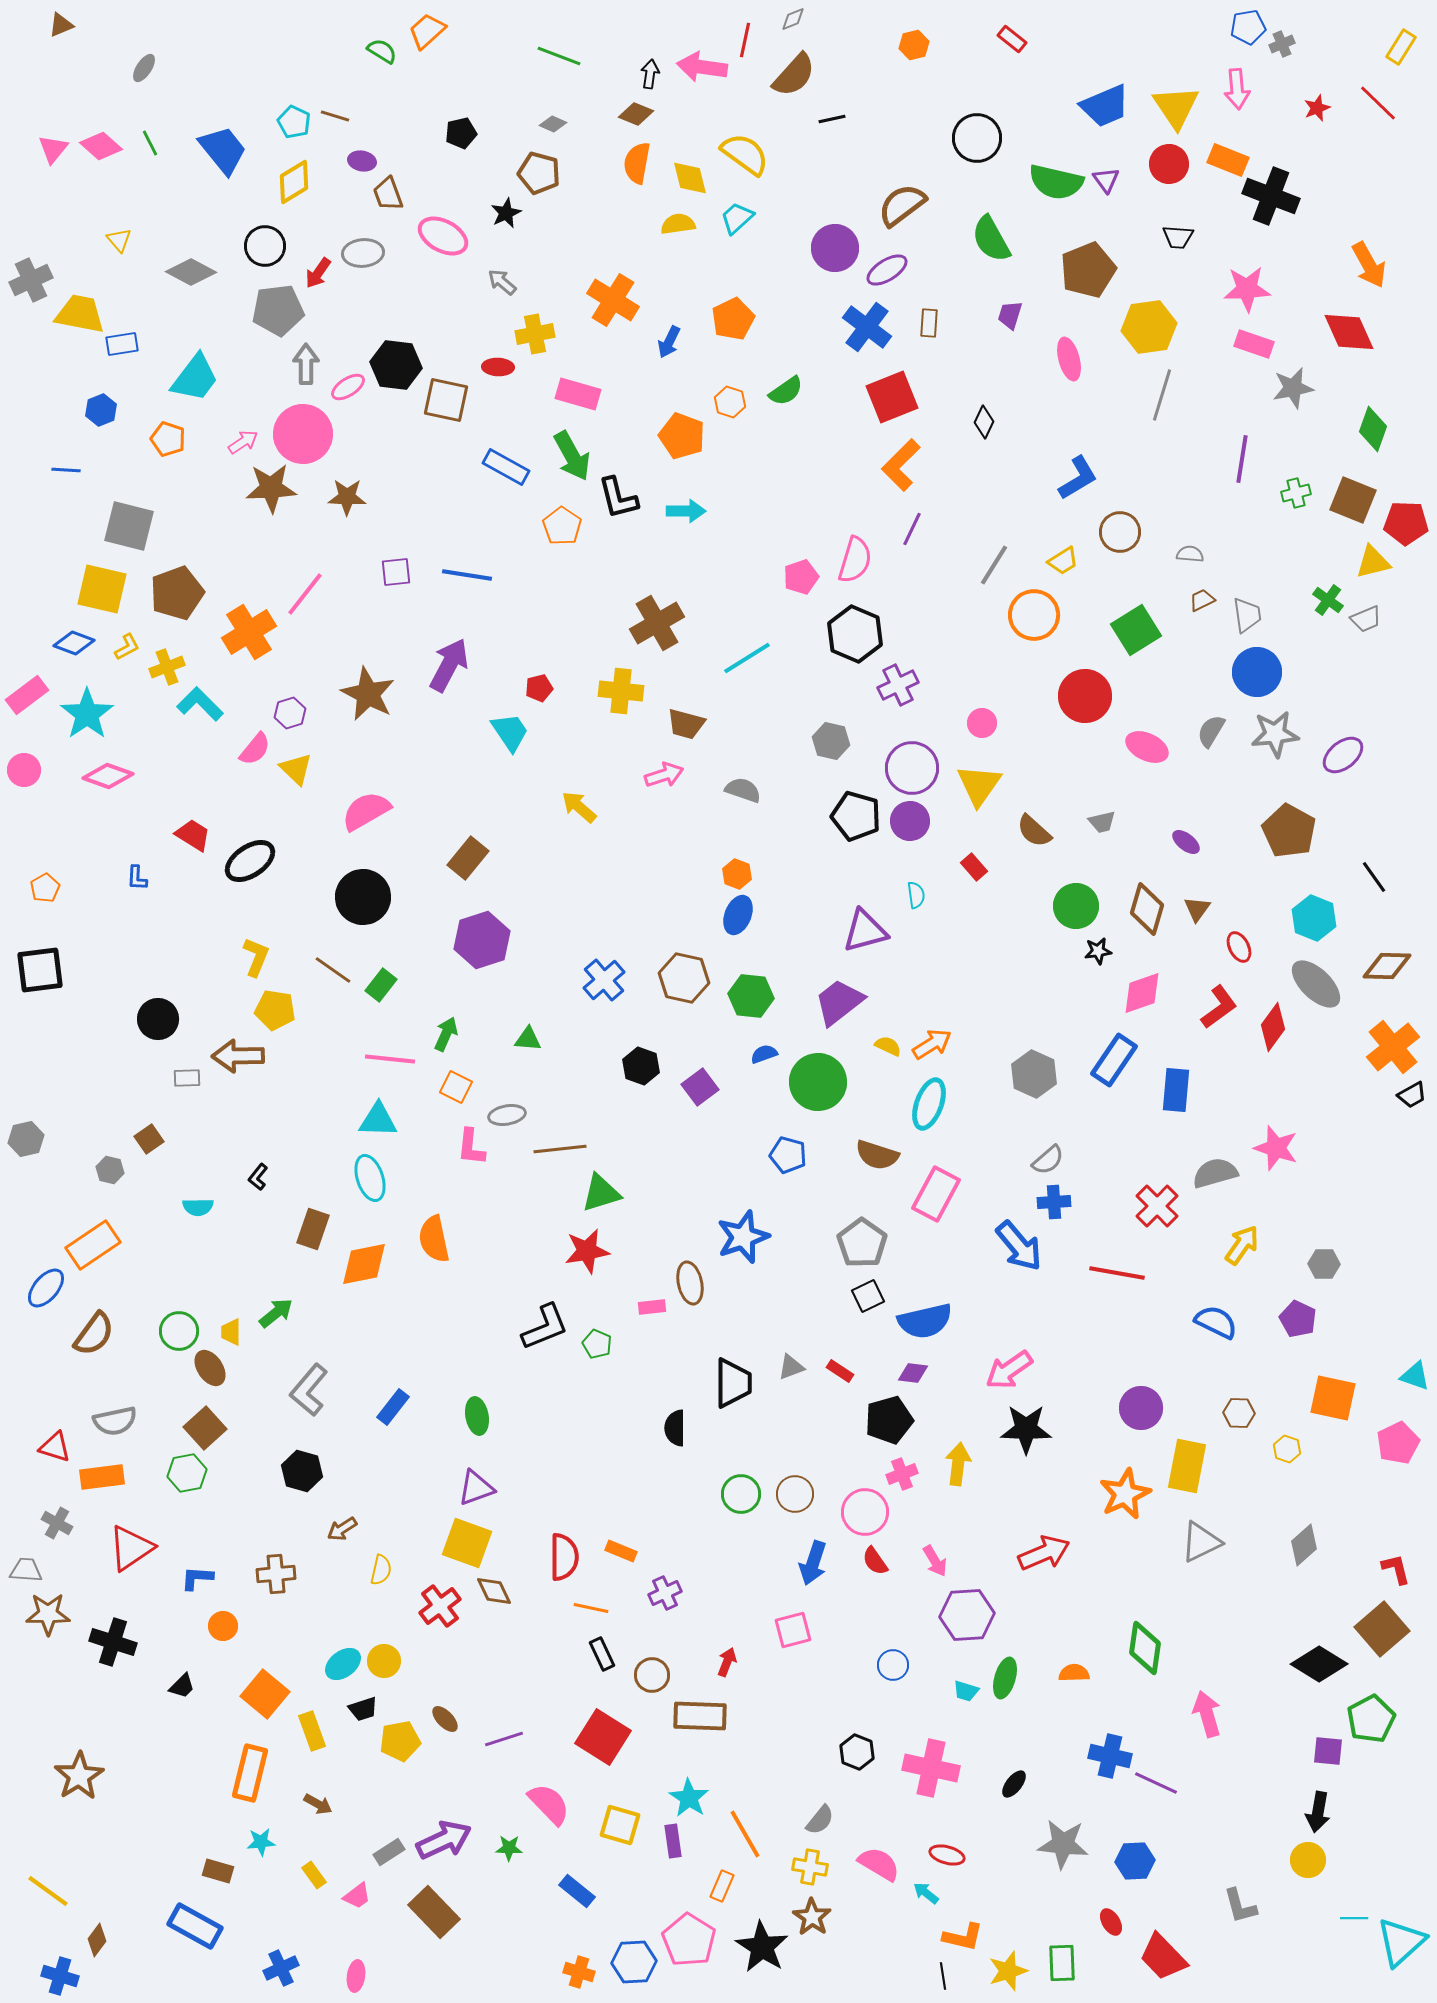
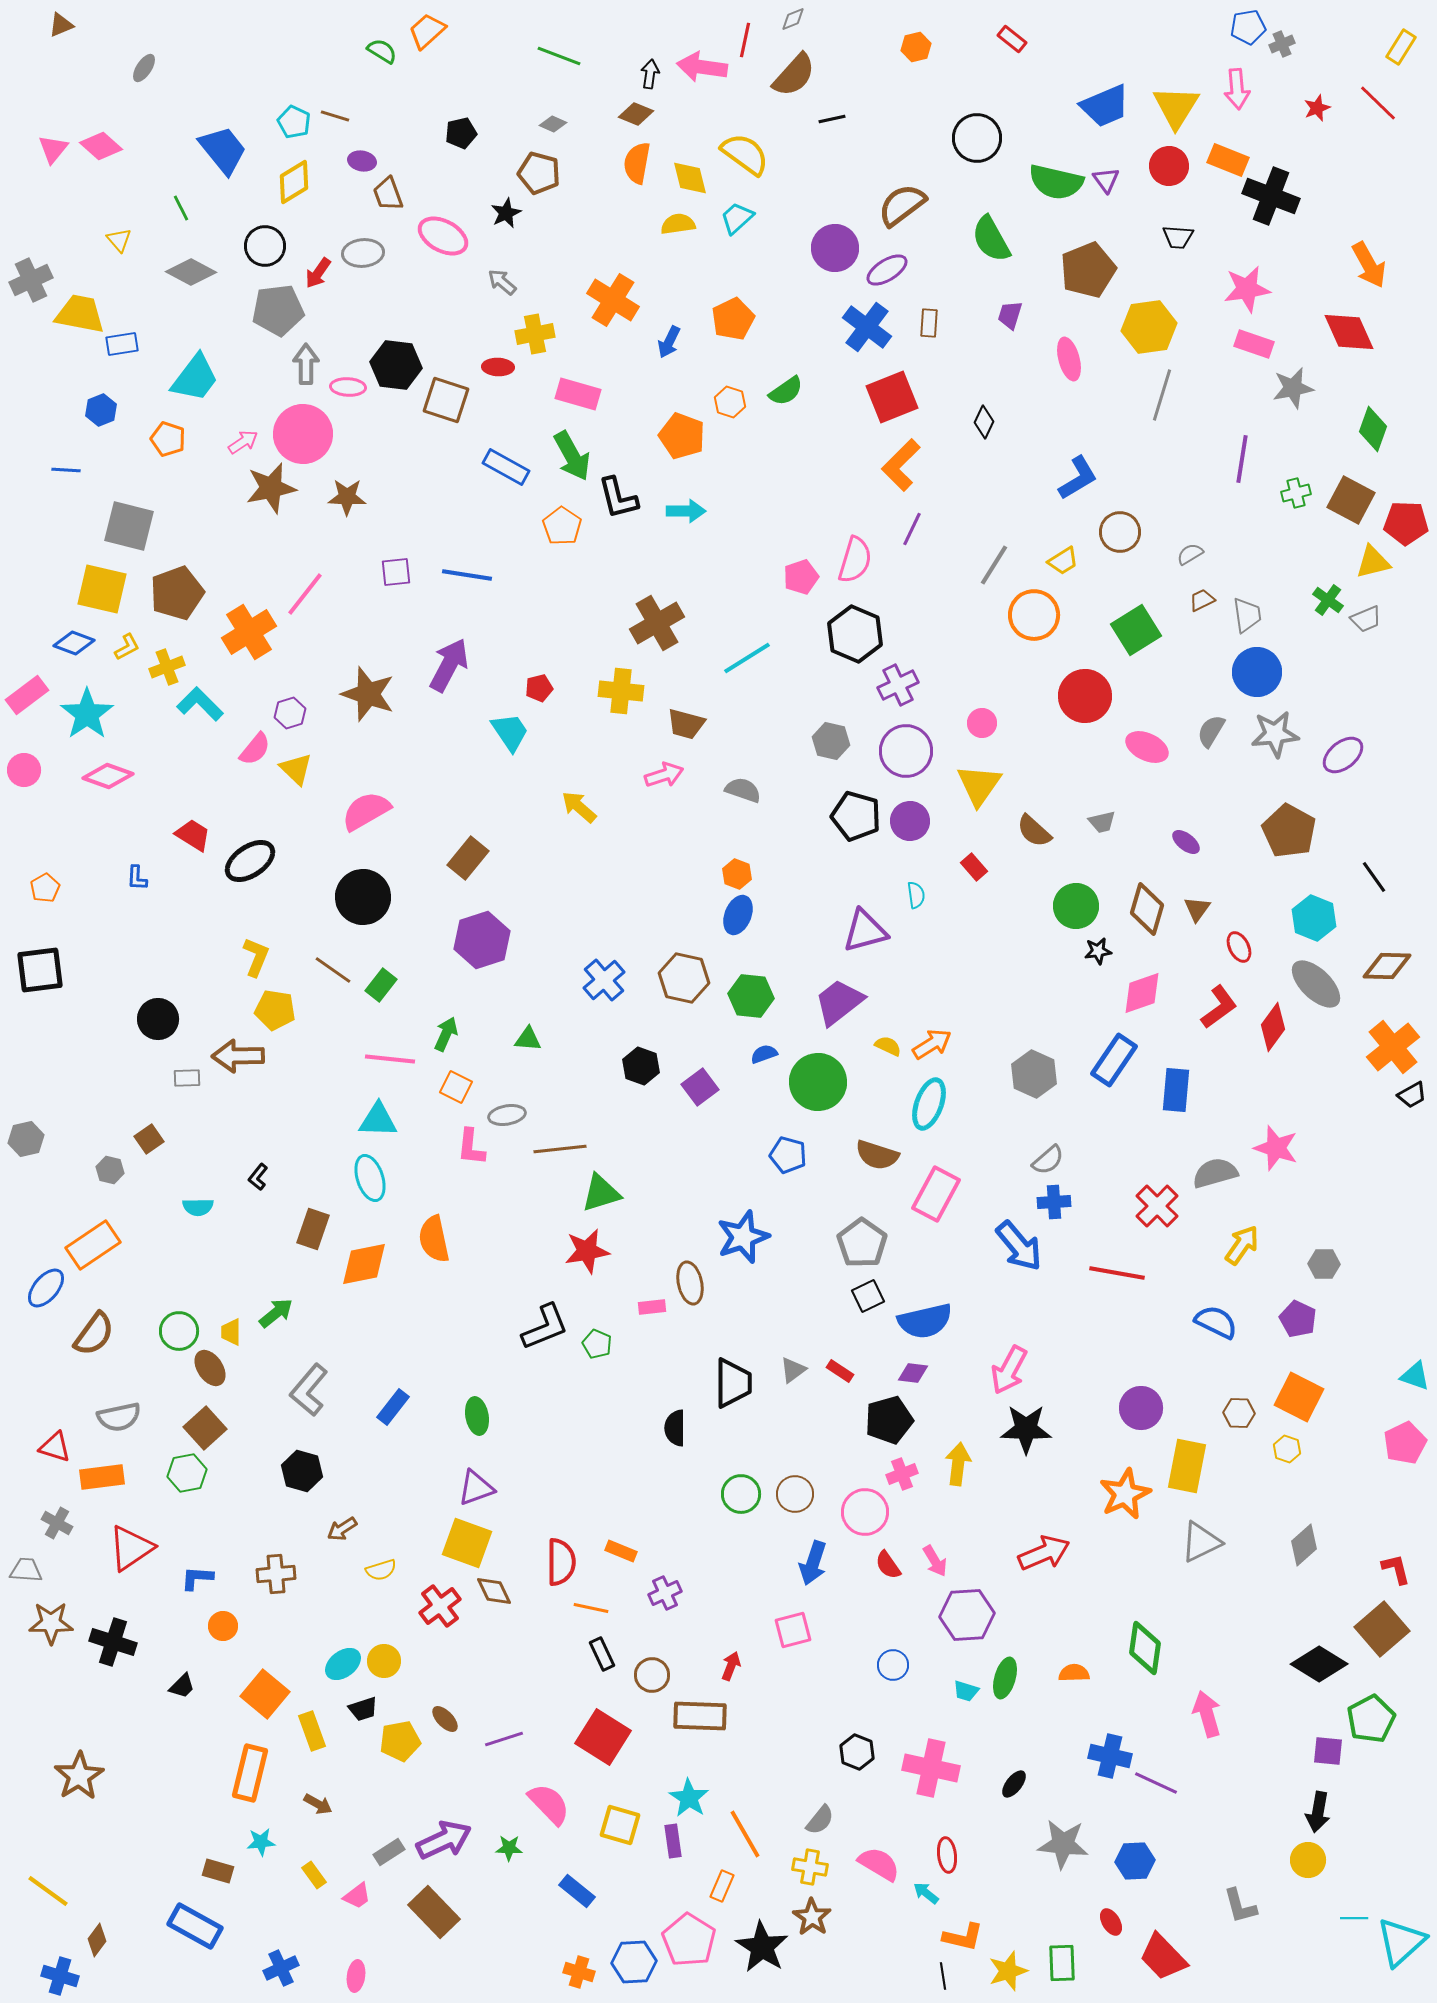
orange hexagon at (914, 45): moved 2 px right, 2 px down
yellow triangle at (1176, 107): rotated 6 degrees clockwise
green line at (150, 143): moved 31 px right, 65 px down
red circle at (1169, 164): moved 2 px down
pink star at (1247, 289): rotated 6 degrees counterclockwise
pink ellipse at (348, 387): rotated 36 degrees clockwise
brown square at (446, 400): rotated 6 degrees clockwise
brown star at (271, 488): rotated 9 degrees counterclockwise
brown square at (1353, 500): moved 2 px left; rotated 6 degrees clockwise
gray semicircle at (1190, 554): rotated 36 degrees counterclockwise
brown star at (368, 694): rotated 8 degrees counterclockwise
purple circle at (912, 768): moved 6 px left, 17 px up
gray triangle at (791, 1367): moved 2 px right, 3 px down; rotated 16 degrees counterclockwise
pink arrow at (1009, 1370): rotated 27 degrees counterclockwise
orange square at (1333, 1398): moved 34 px left, 1 px up; rotated 15 degrees clockwise
gray semicircle at (115, 1421): moved 4 px right, 4 px up
pink pentagon at (1398, 1443): moved 7 px right
red semicircle at (564, 1557): moved 3 px left, 5 px down
red semicircle at (875, 1561): moved 13 px right, 4 px down
yellow semicircle at (381, 1570): rotated 60 degrees clockwise
brown star at (48, 1614): moved 3 px right, 9 px down
red arrow at (727, 1662): moved 4 px right, 4 px down
red ellipse at (947, 1855): rotated 68 degrees clockwise
